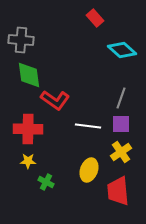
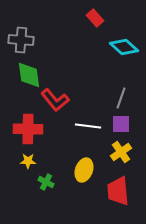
cyan diamond: moved 2 px right, 3 px up
red L-shape: rotated 16 degrees clockwise
yellow ellipse: moved 5 px left
